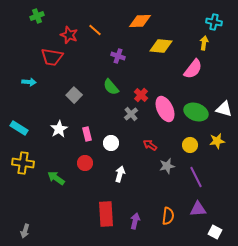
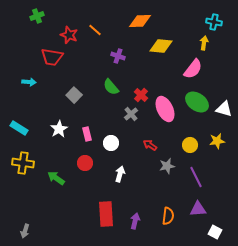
green ellipse: moved 1 px right, 10 px up; rotated 15 degrees clockwise
